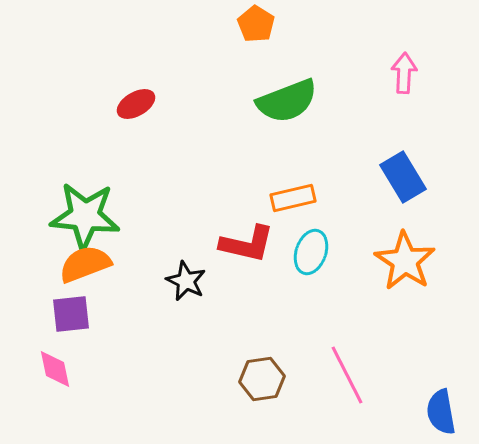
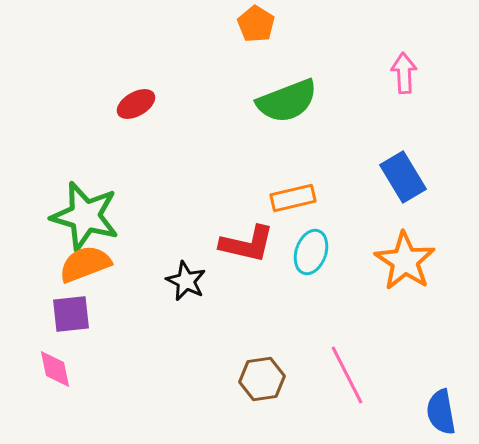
pink arrow: rotated 6 degrees counterclockwise
green star: rotated 10 degrees clockwise
